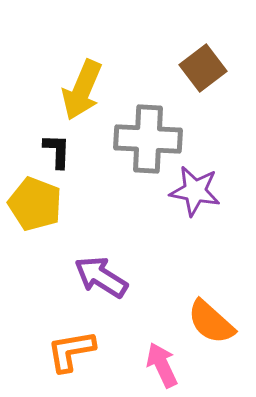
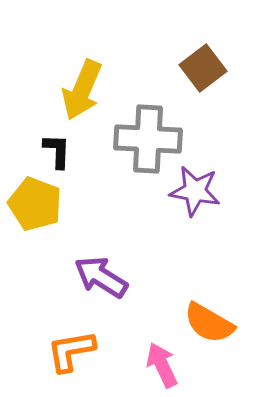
orange semicircle: moved 2 px left, 1 px down; rotated 12 degrees counterclockwise
